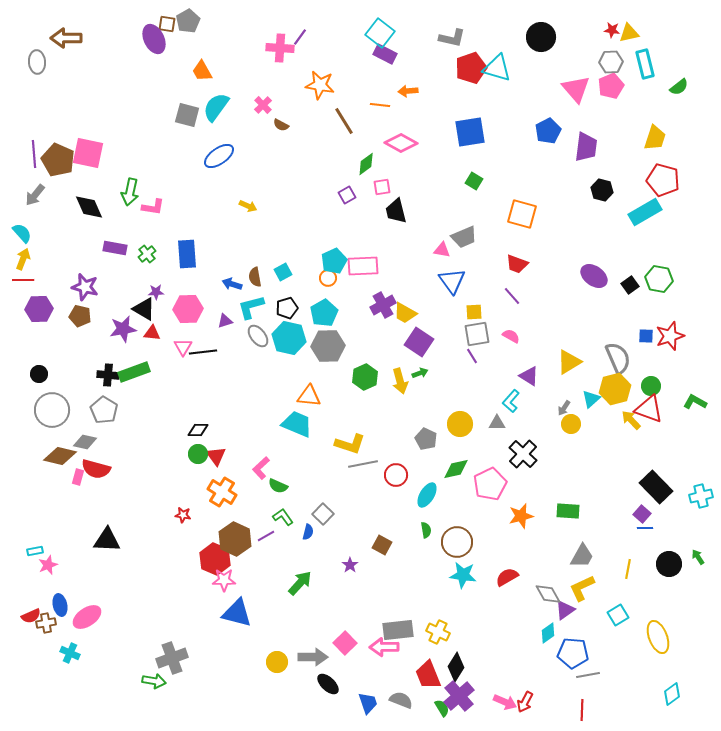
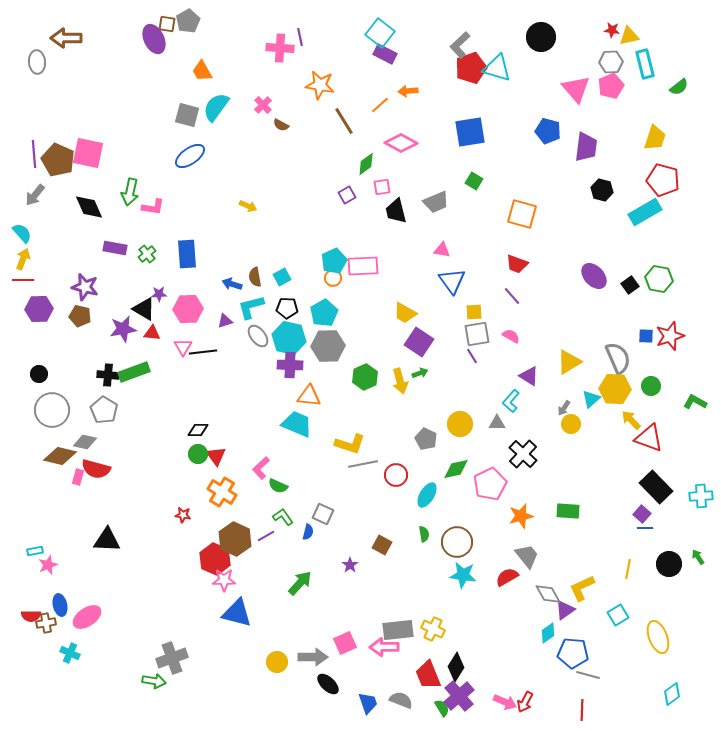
yellow triangle at (629, 33): moved 3 px down
purple line at (300, 37): rotated 48 degrees counterclockwise
gray L-shape at (452, 38): moved 8 px right, 7 px down; rotated 124 degrees clockwise
orange line at (380, 105): rotated 48 degrees counterclockwise
blue pentagon at (548, 131): rotated 30 degrees counterclockwise
blue ellipse at (219, 156): moved 29 px left
gray trapezoid at (464, 237): moved 28 px left, 35 px up
cyan square at (283, 272): moved 1 px left, 5 px down
purple ellipse at (594, 276): rotated 12 degrees clockwise
orange circle at (328, 278): moved 5 px right
purple star at (156, 292): moved 3 px right, 2 px down
purple cross at (383, 305): moved 93 px left, 60 px down; rotated 30 degrees clockwise
black pentagon at (287, 308): rotated 20 degrees clockwise
yellow hexagon at (615, 389): rotated 16 degrees clockwise
red triangle at (649, 409): moved 29 px down
cyan cross at (701, 496): rotated 10 degrees clockwise
gray square at (323, 514): rotated 20 degrees counterclockwise
green semicircle at (426, 530): moved 2 px left, 4 px down
gray trapezoid at (582, 556): moved 55 px left; rotated 68 degrees counterclockwise
red semicircle at (31, 616): rotated 24 degrees clockwise
yellow cross at (438, 632): moved 5 px left, 3 px up
pink square at (345, 643): rotated 20 degrees clockwise
gray line at (588, 675): rotated 25 degrees clockwise
